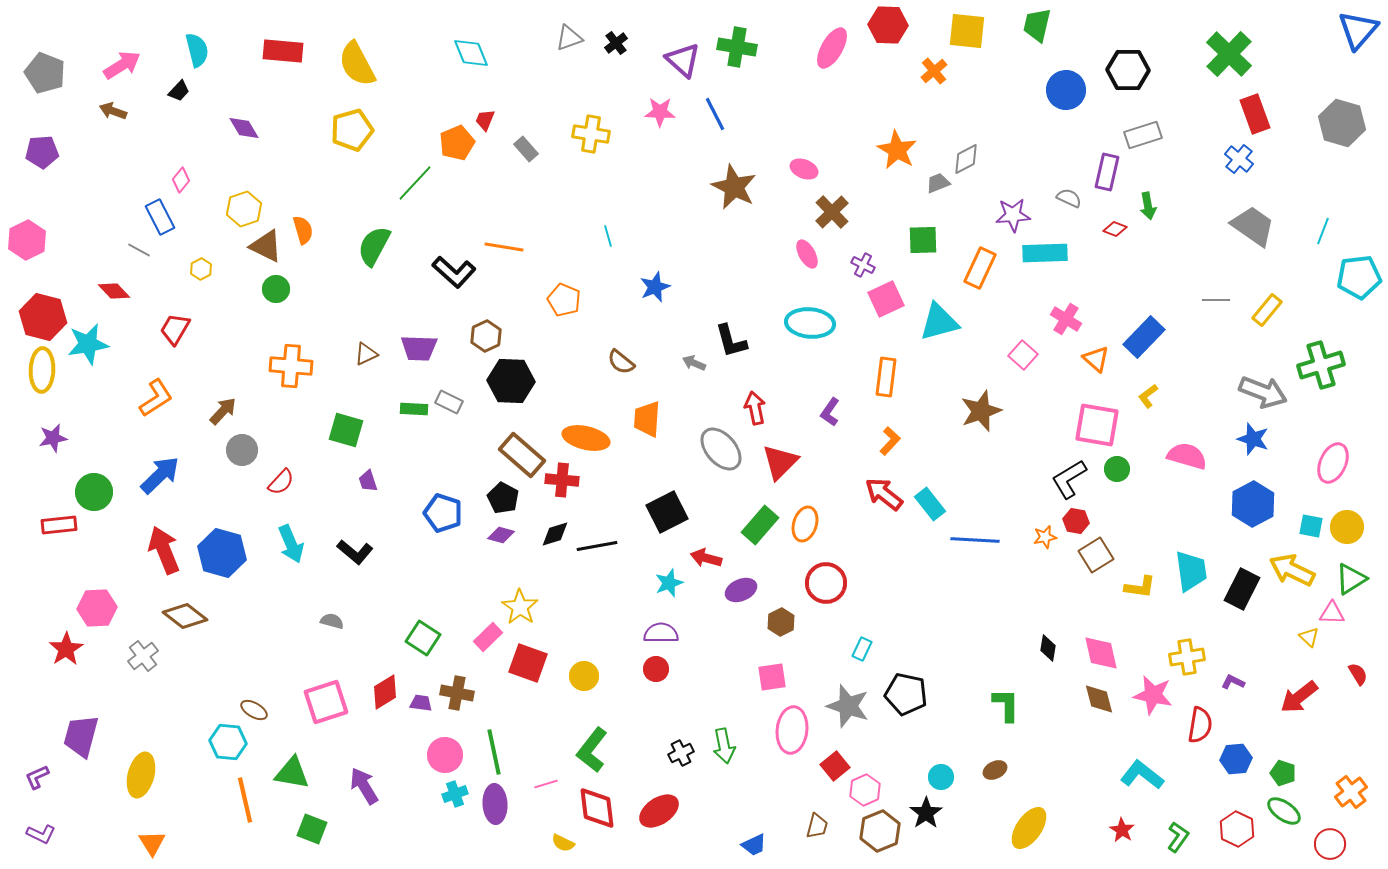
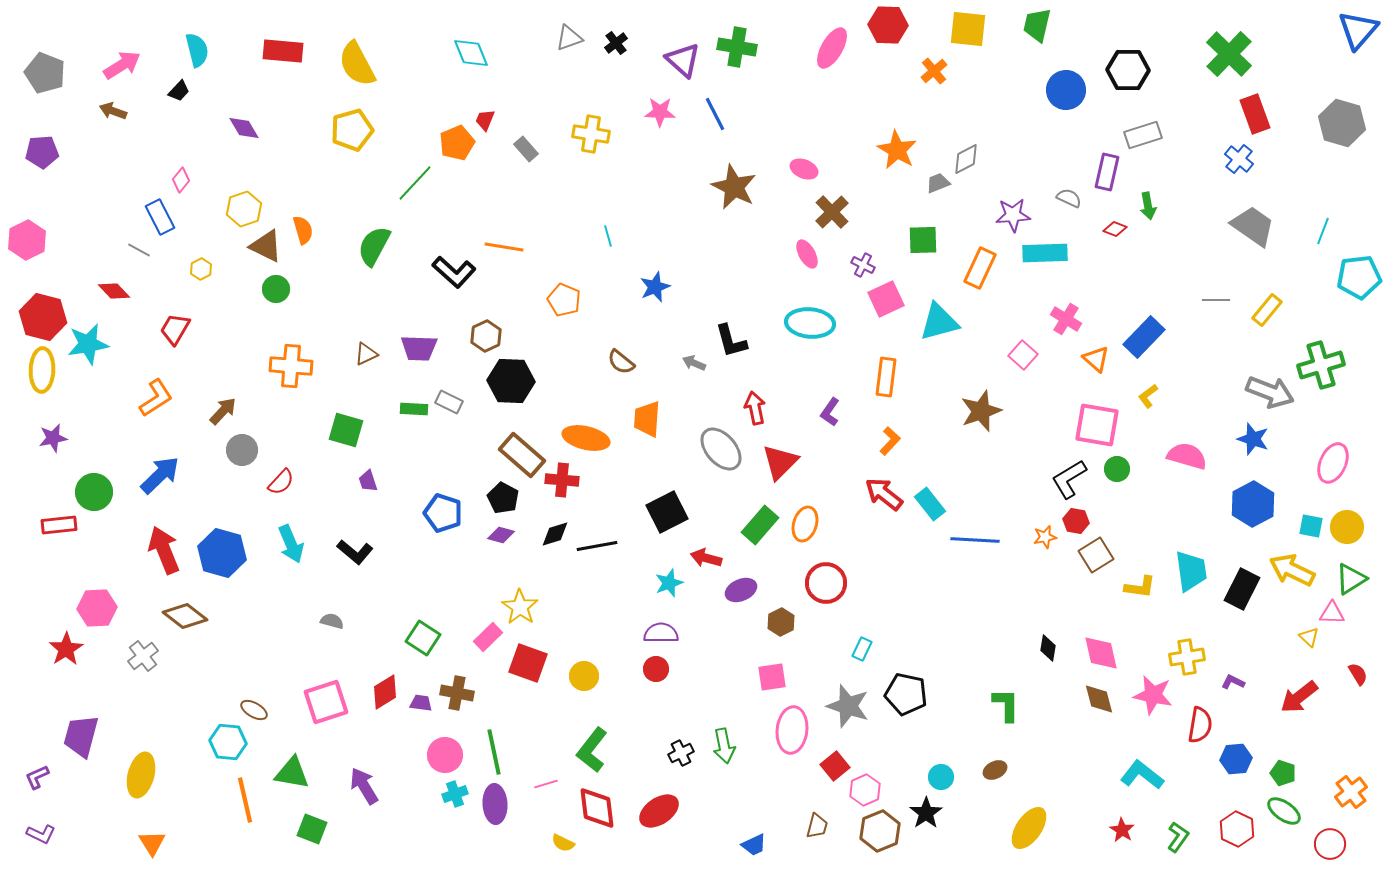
yellow square at (967, 31): moved 1 px right, 2 px up
gray arrow at (1263, 392): moved 7 px right
